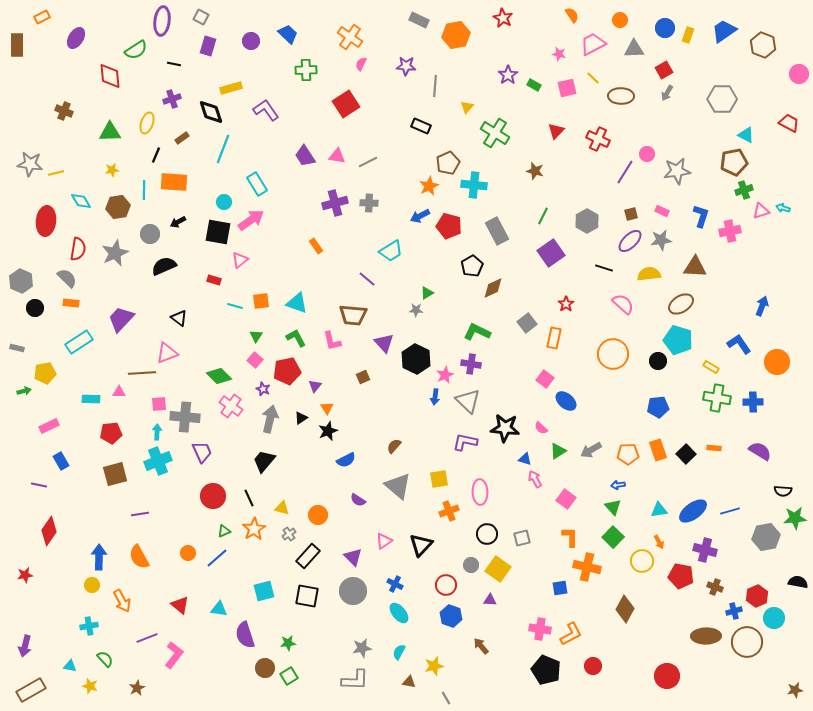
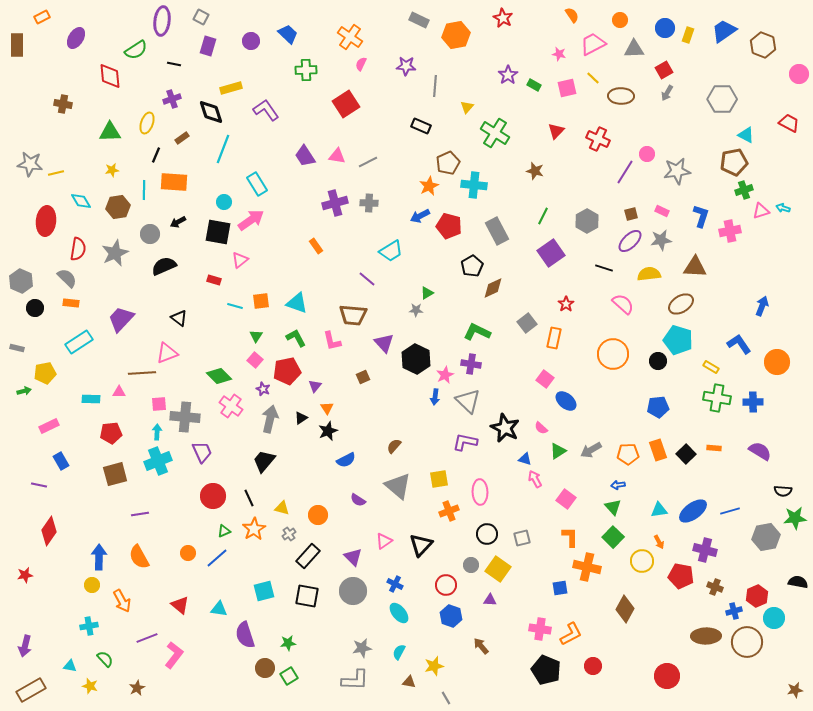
brown cross at (64, 111): moved 1 px left, 7 px up; rotated 12 degrees counterclockwise
black star at (505, 428): rotated 20 degrees clockwise
